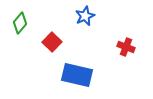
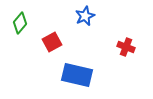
red square: rotated 18 degrees clockwise
